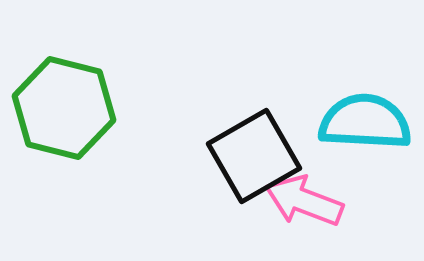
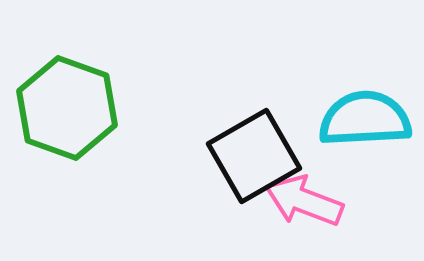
green hexagon: moved 3 px right; rotated 6 degrees clockwise
cyan semicircle: moved 3 px up; rotated 6 degrees counterclockwise
